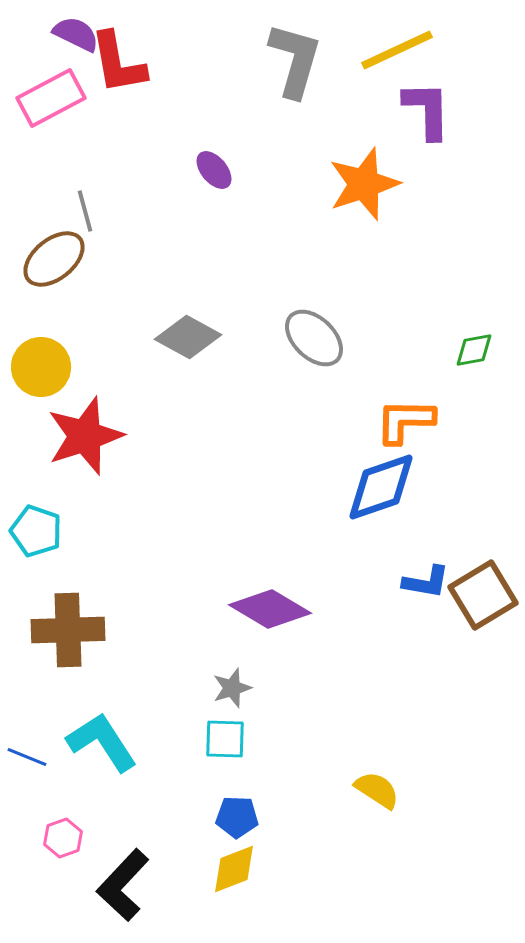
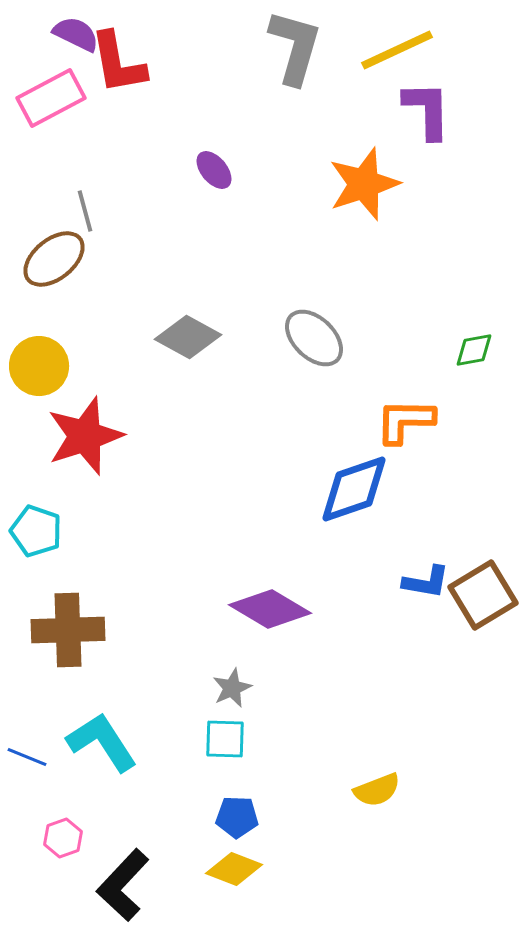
gray L-shape: moved 13 px up
yellow circle: moved 2 px left, 1 px up
blue diamond: moved 27 px left, 2 px down
gray star: rotated 6 degrees counterclockwise
yellow semicircle: rotated 126 degrees clockwise
yellow diamond: rotated 42 degrees clockwise
